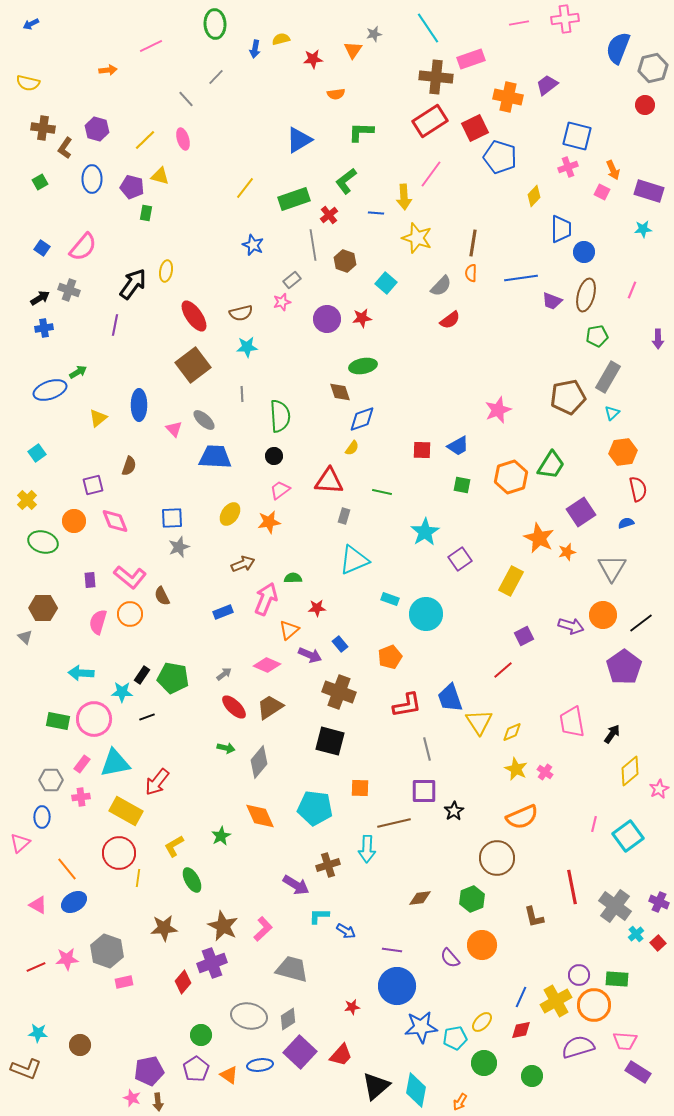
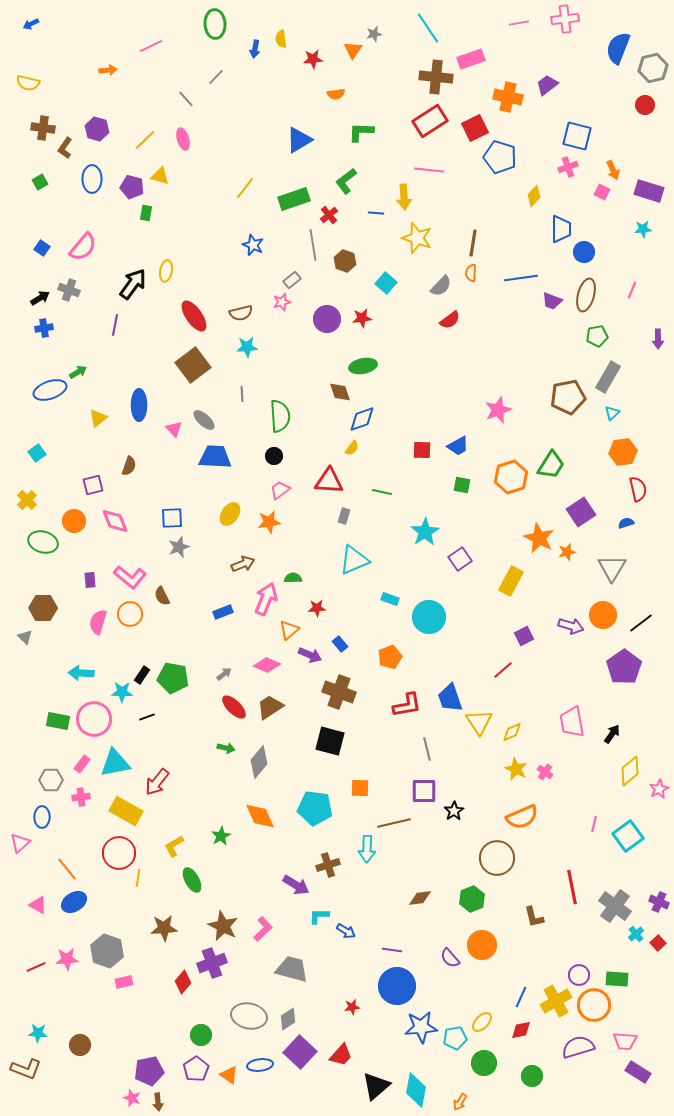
yellow semicircle at (281, 39): rotated 84 degrees counterclockwise
pink line at (431, 174): moved 2 px left, 4 px up; rotated 60 degrees clockwise
cyan circle at (426, 614): moved 3 px right, 3 px down
